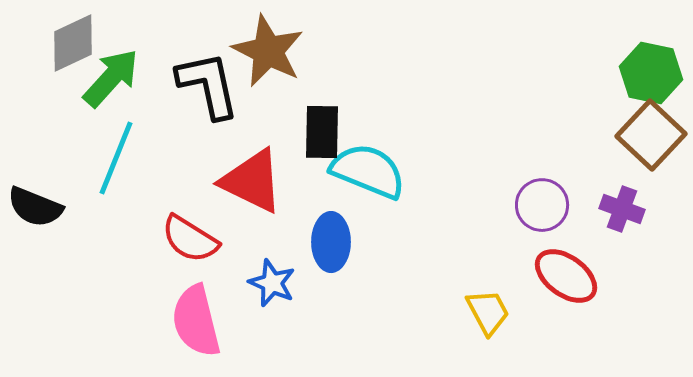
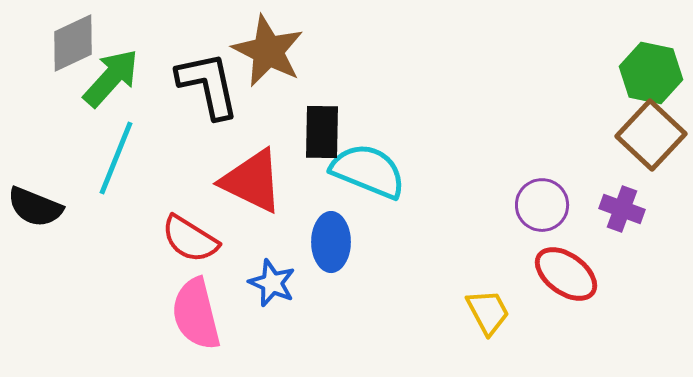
red ellipse: moved 2 px up
pink semicircle: moved 7 px up
